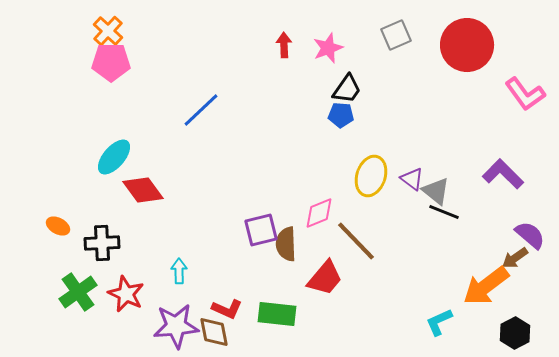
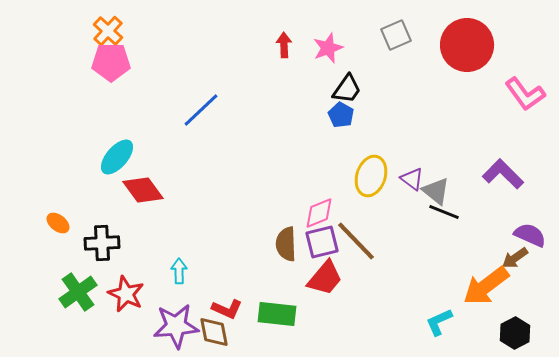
blue pentagon: rotated 25 degrees clockwise
cyan ellipse: moved 3 px right
orange ellipse: moved 3 px up; rotated 10 degrees clockwise
purple square: moved 61 px right, 12 px down
purple semicircle: rotated 16 degrees counterclockwise
